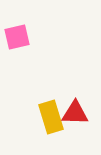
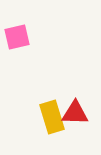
yellow rectangle: moved 1 px right
